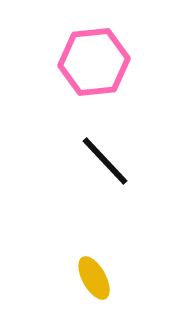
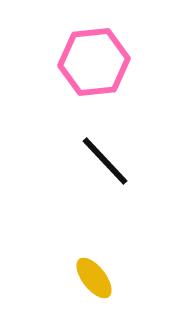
yellow ellipse: rotated 9 degrees counterclockwise
